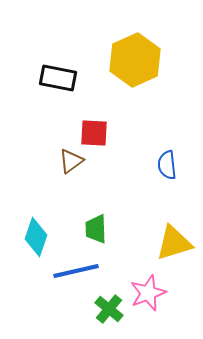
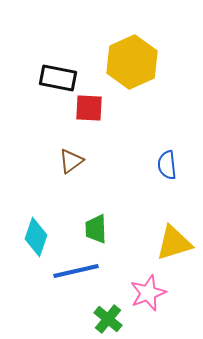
yellow hexagon: moved 3 px left, 2 px down
red square: moved 5 px left, 25 px up
green cross: moved 1 px left, 10 px down
